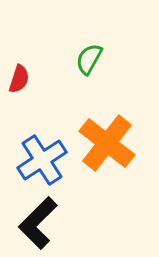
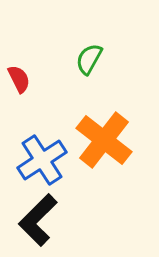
red semicircle: rotated 44 degrees counterclockwise
orange cross: moved 3 px left, 3 px up
black L-shape: moved 3 px up
